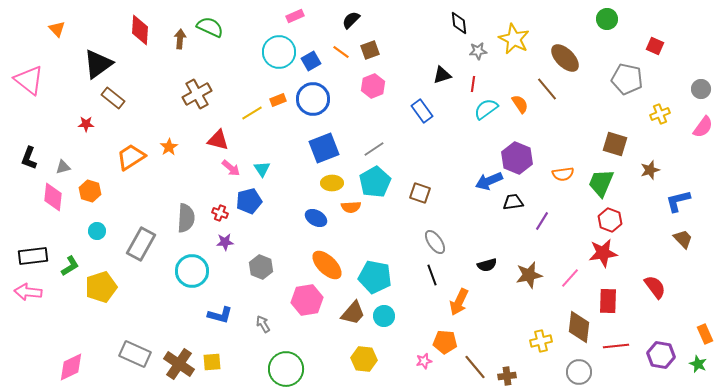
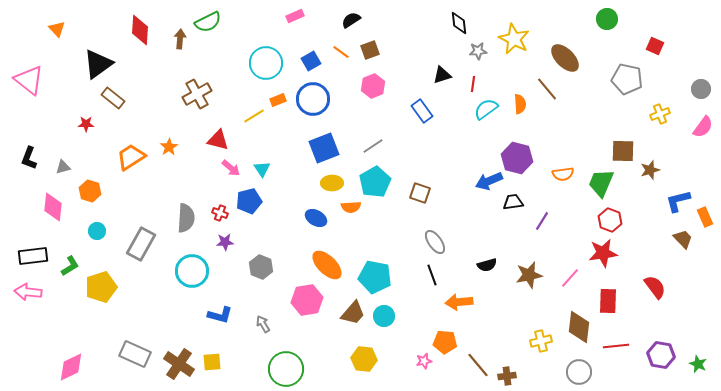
black semicircle at (351, 20): rotated 12 degrees clockwise
green semicircle at (210, 27): moved 2 px left, 5 px up; rotated 128 degrees clockwise
cyan circle at (279, 52): moved 13 px left, 11 px down
orange semicircle at (520, 104): rotated 30 degrees clockwise
yellow line at (252, 113): moved 2 px right, 3 px down
brown square at (615, 144): moved 8 px right, 7 px down; rotated 15 degrees counterclockwise
gray line at (374, 149): moved 1 px left, 3 px up
purple hexagon at (517, 158): rotated 8 degrees counterclockwise
pink diamond at (53, 197): moved 10 px down
orange arrow at (459, 302): rotated 60 degrees clockwise
orange rectangle at (705, 334): moved 117 px up
brown line at (475, 367): moved 3 px right, 2 px up
